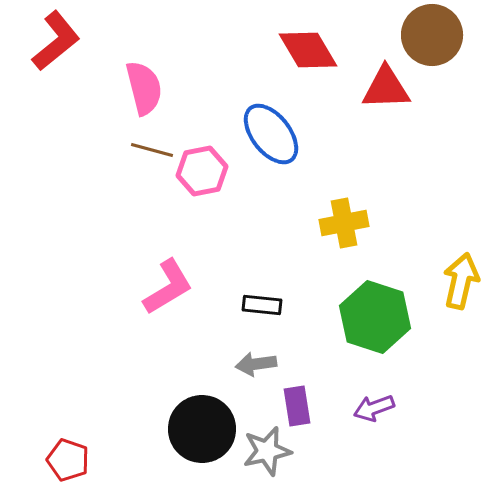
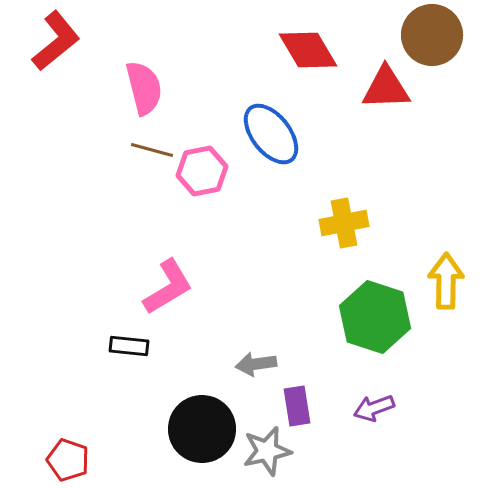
yellow arrow: moved 15 px left; rotated 12 degrees counterclockwise
black rectangle: moved 133 px left, 41 px down
